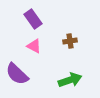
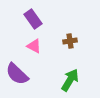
green arrow: rotated 40 degrees counterclockwise
